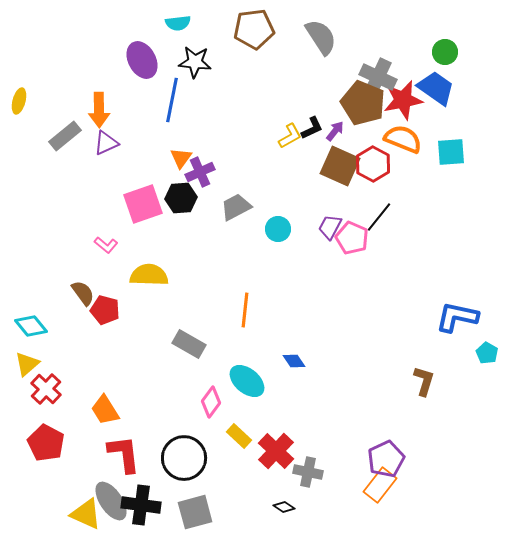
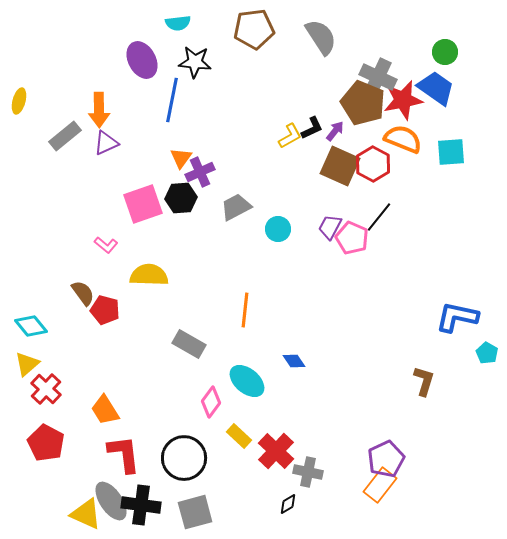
black diamond at (284, 507): moved 4 px right, 3 px up; rotated 65 degrees counterclockwise
